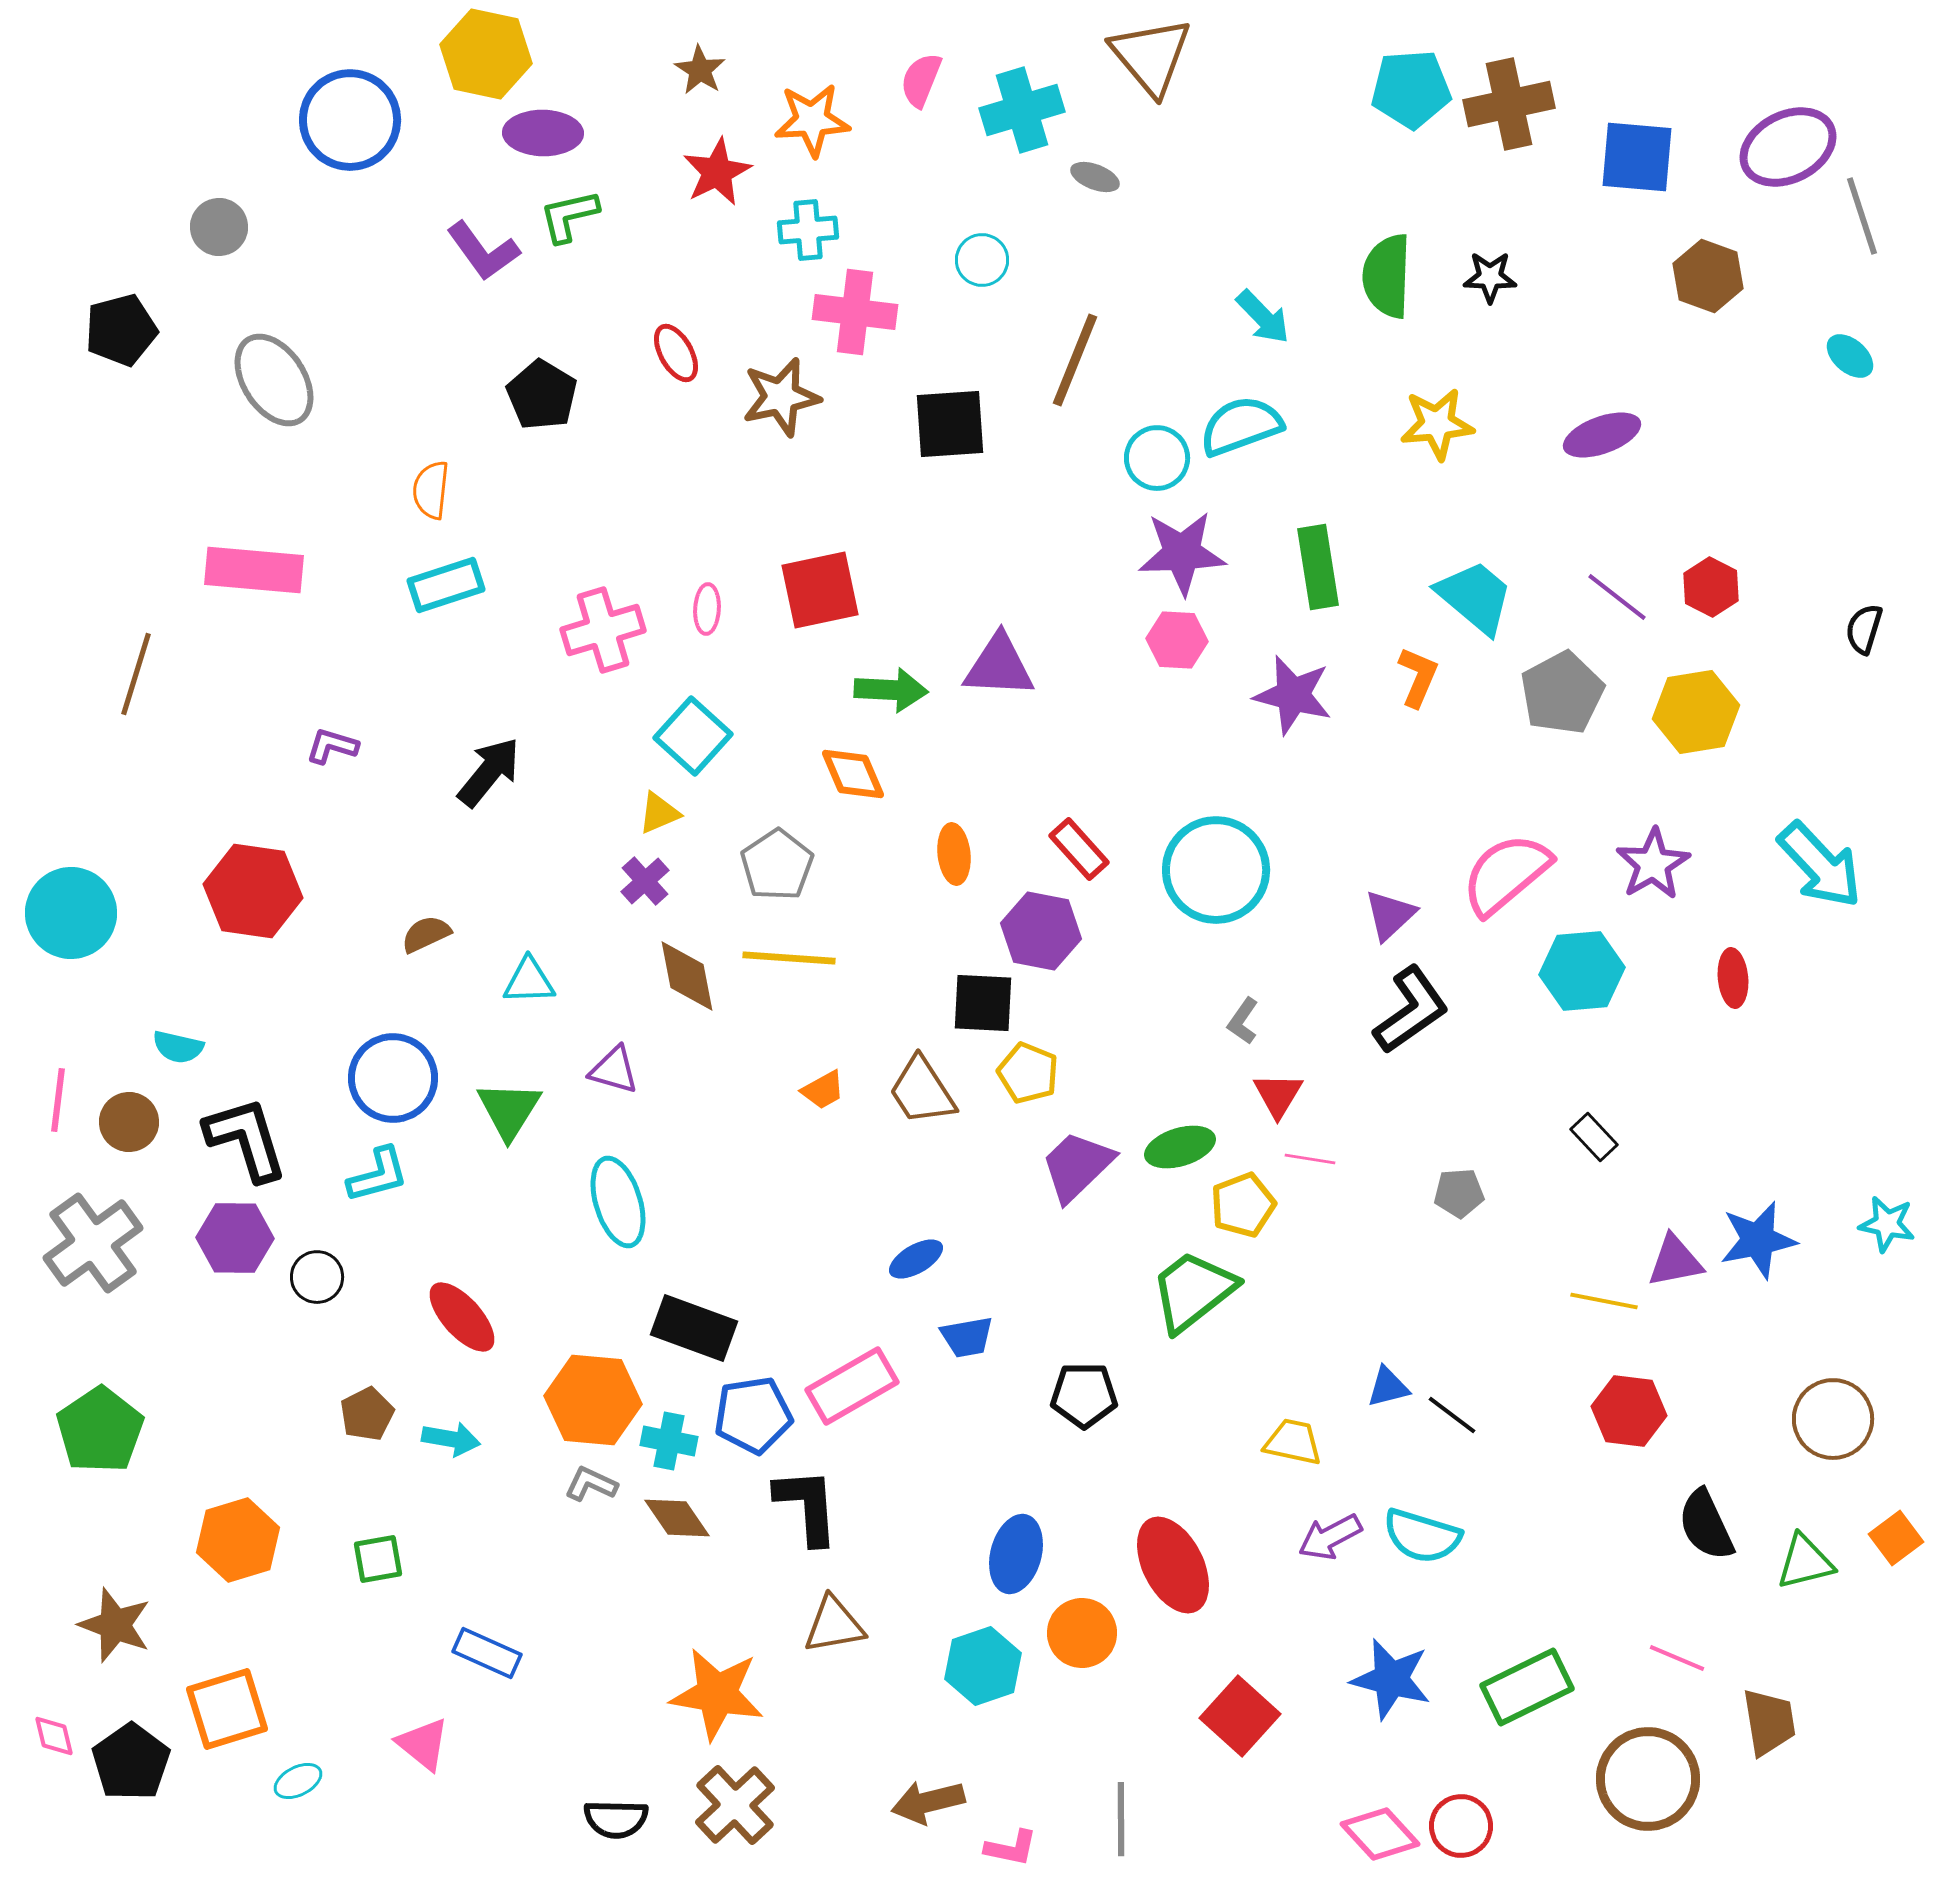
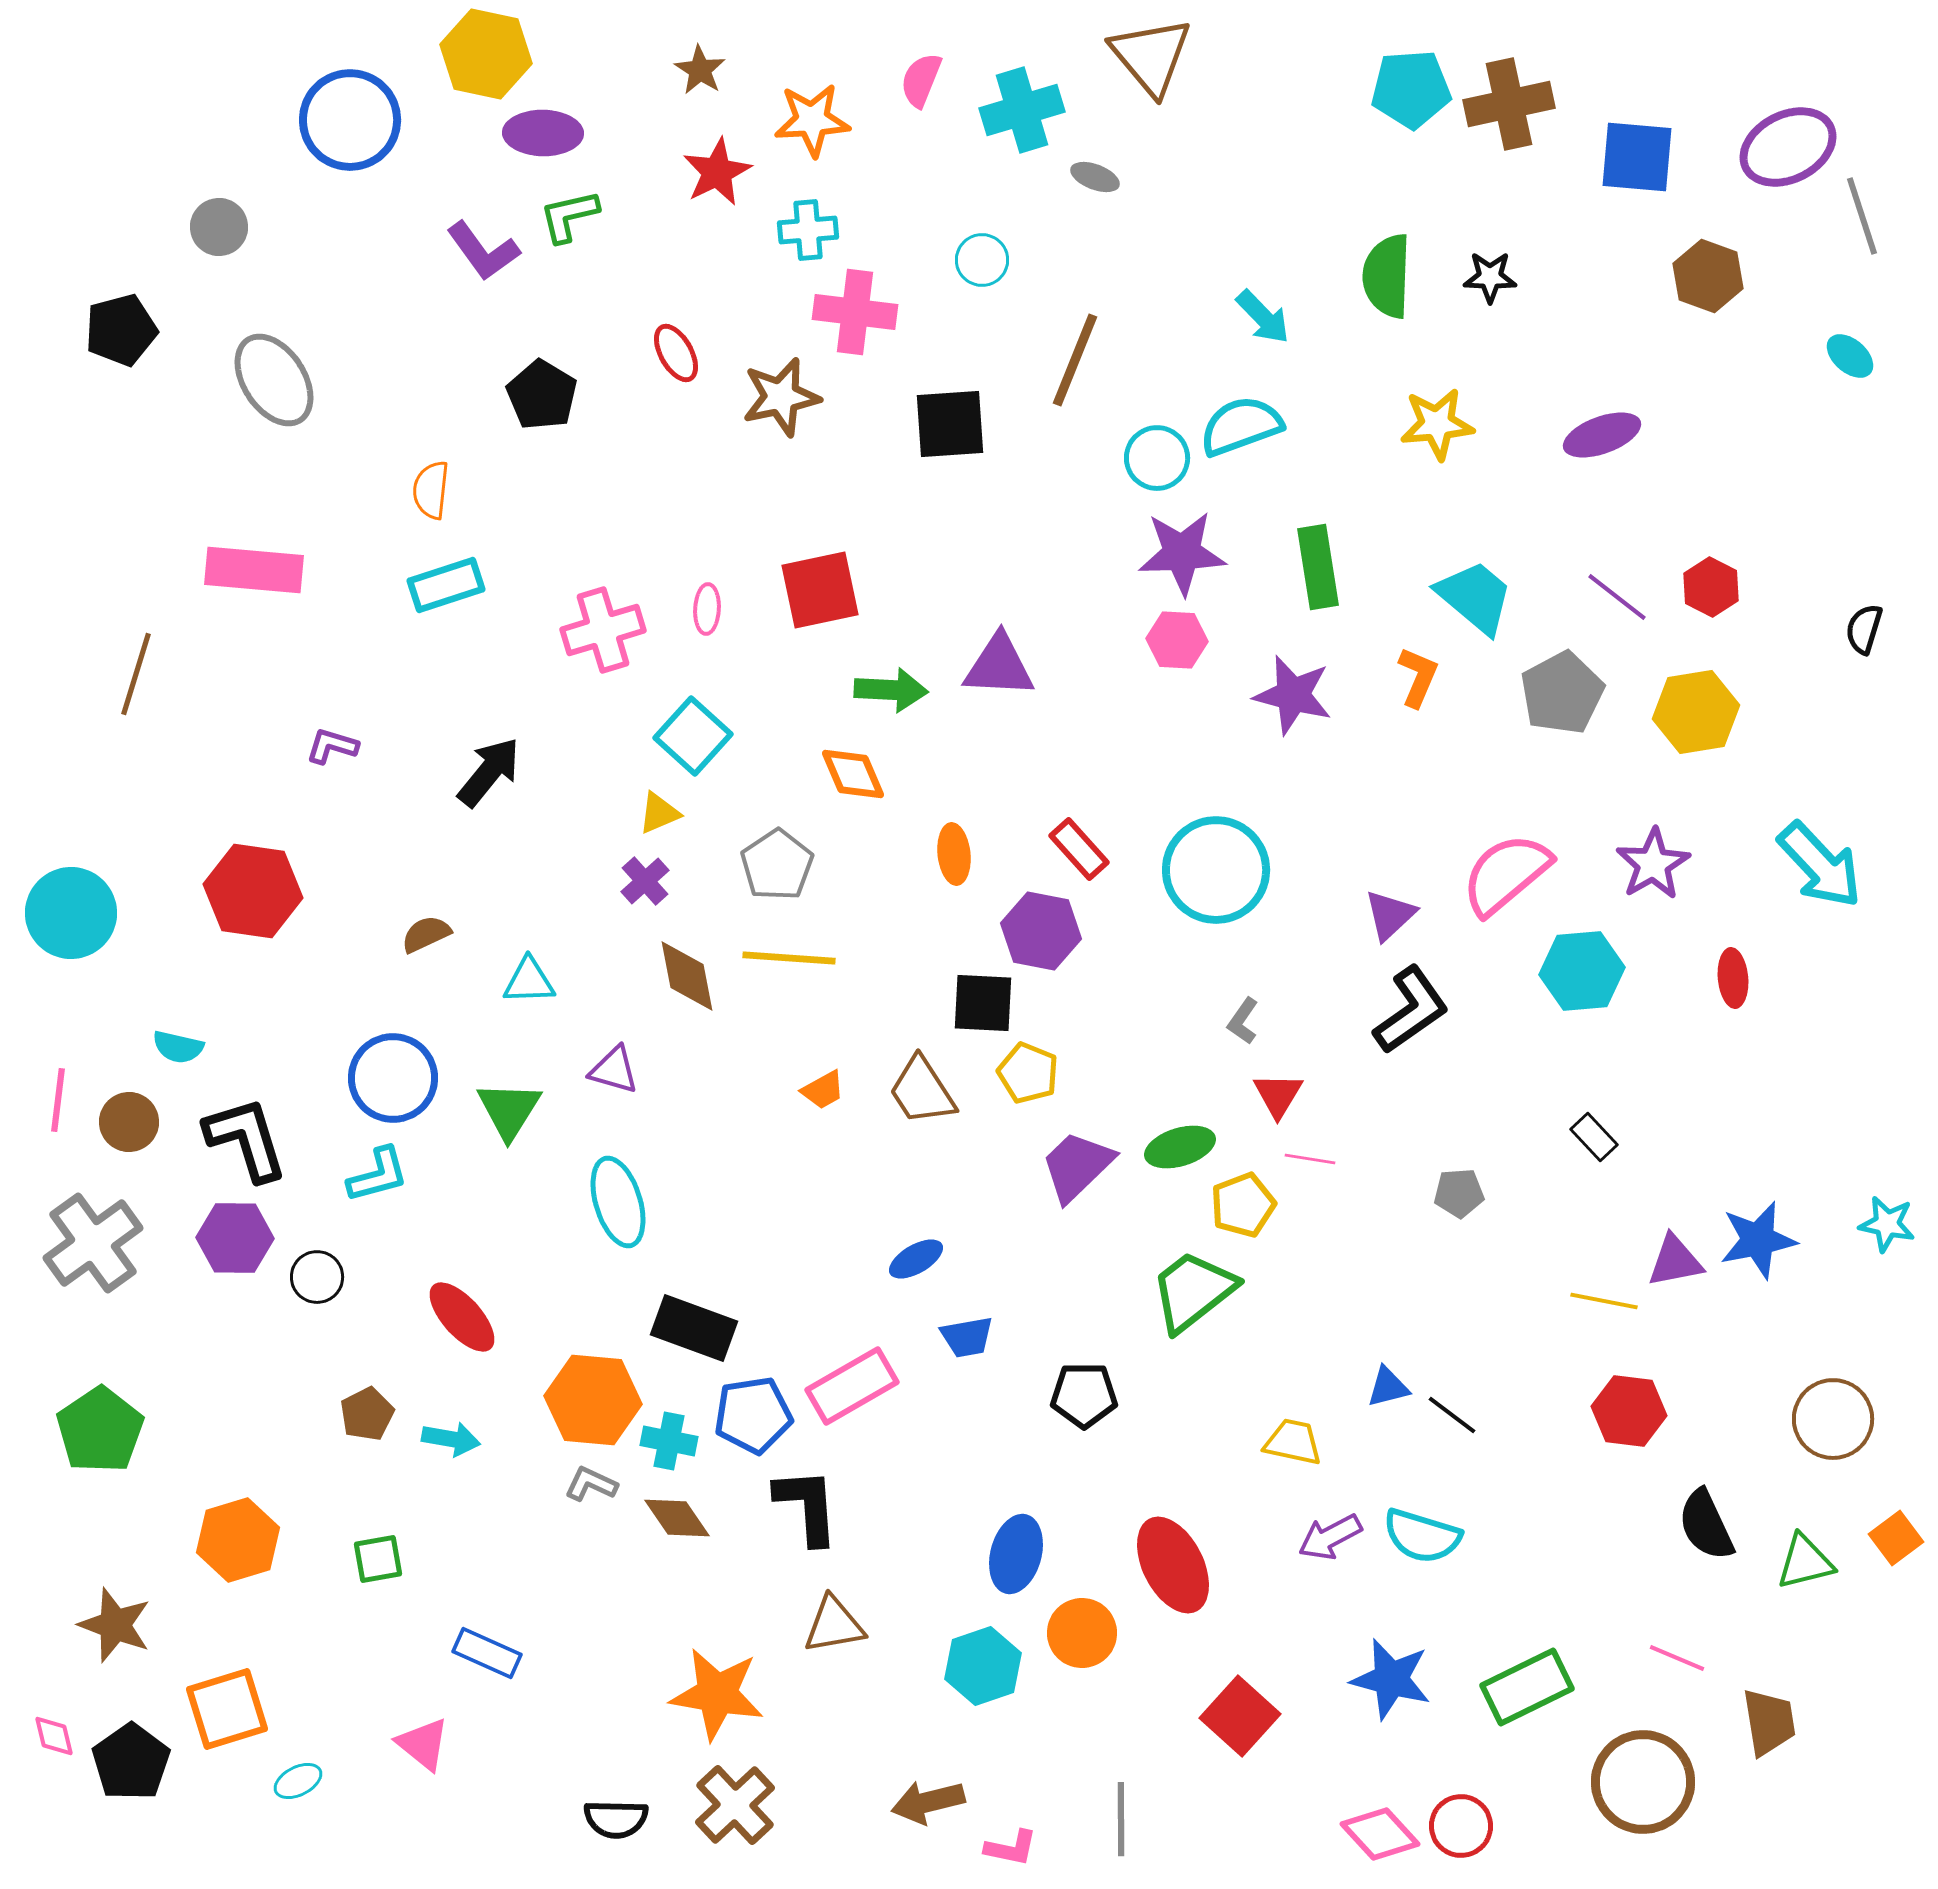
brown circle at (1648, 1779): moved 5 px left, 3 px down
